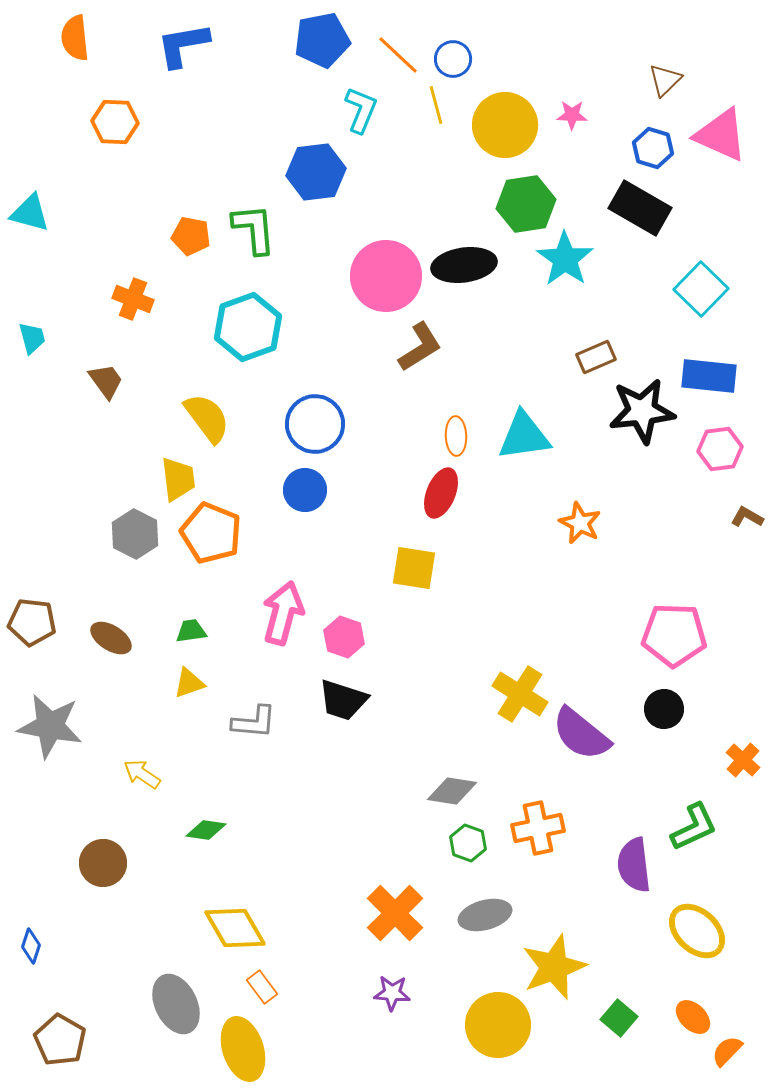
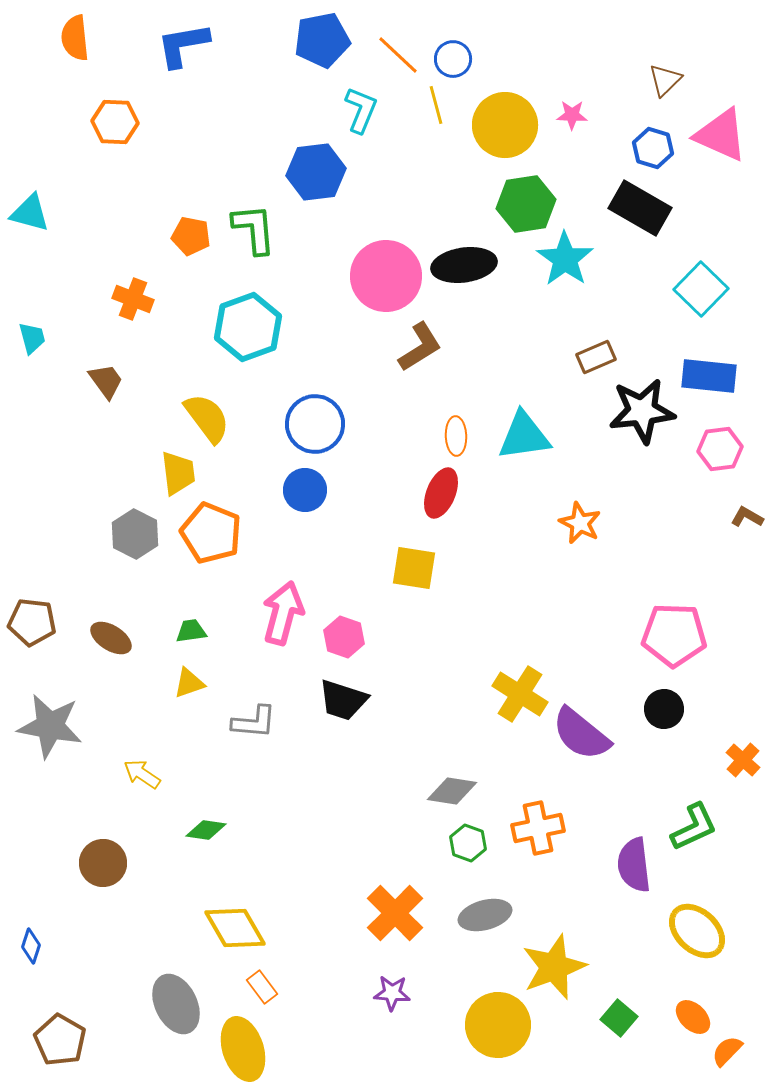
yellow trapezoid at (178, 479): moved 6 px up
